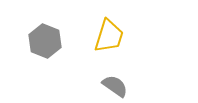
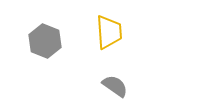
yellow trapezoid: moved 4 px up; rotated 21 degrees counterclockwise
